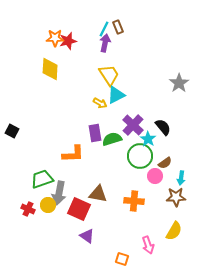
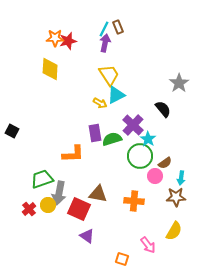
black semicircle: moved 18 px up
red cross: moved 1 px right; rotated 24 degrees clockwise
pink arrow: rotated 18 degrees counterclockwise
